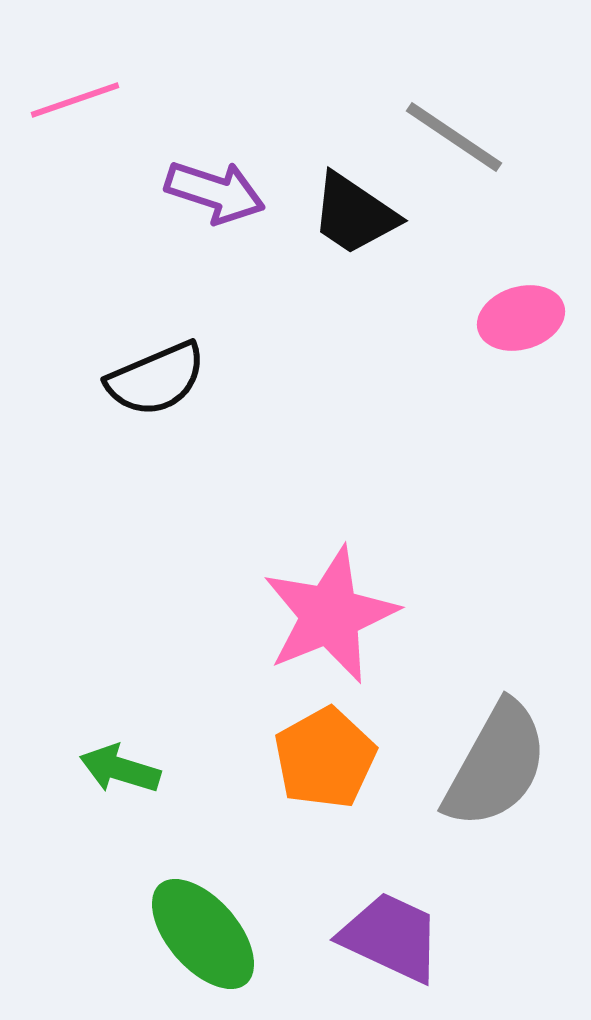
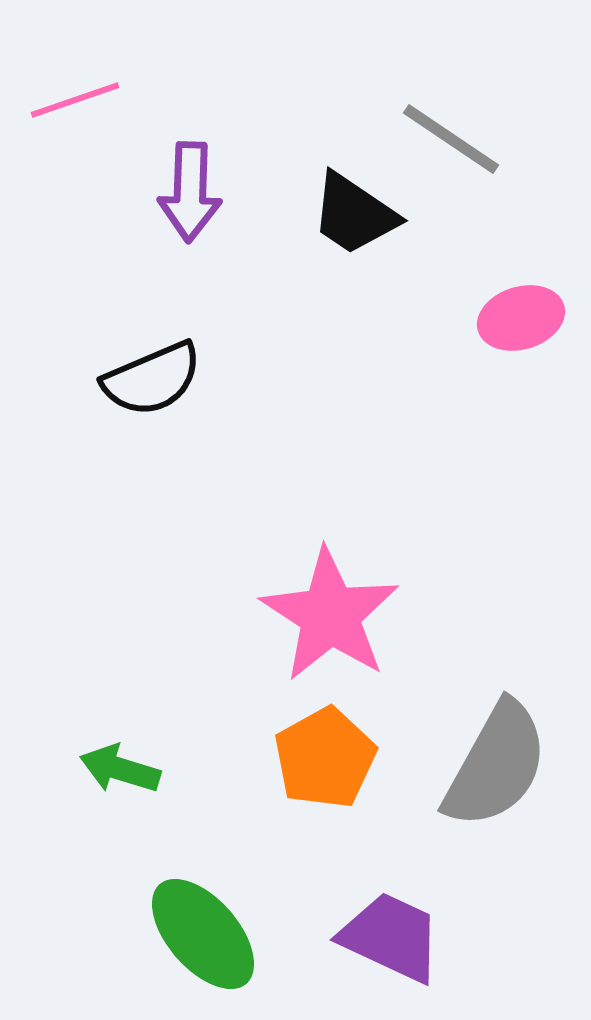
gray line: moved 3 px left, 2 px down
purple arrow: moved 25 px left; rotated 74 degrees clockwise
black semicircle: moved 4 px left
pink star: rotated 17 degrees counterclockwise
